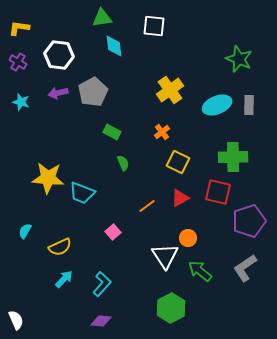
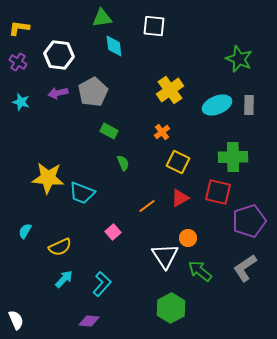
green rectangle: moved 3 px left, 1 px up
purple diamond: moved 12 px left
